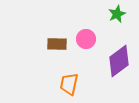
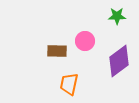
green star: moved 2 px down; rotated 24 degrees clockwise
pink circle: moved 1 px left, 2 px down
brown rectangle: moved 7 px down
